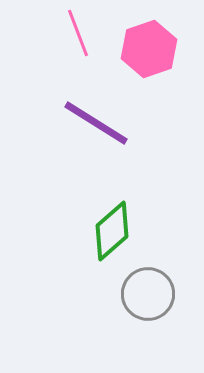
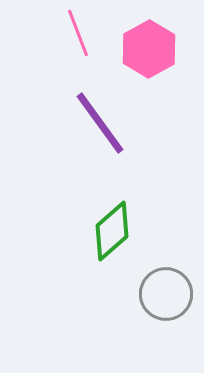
pink hexagon: rotated 10 degrees counterclockwise
purple line: moved 4 px right; rotated 22 degrees clockwise
gray circle: moved 18 px right
